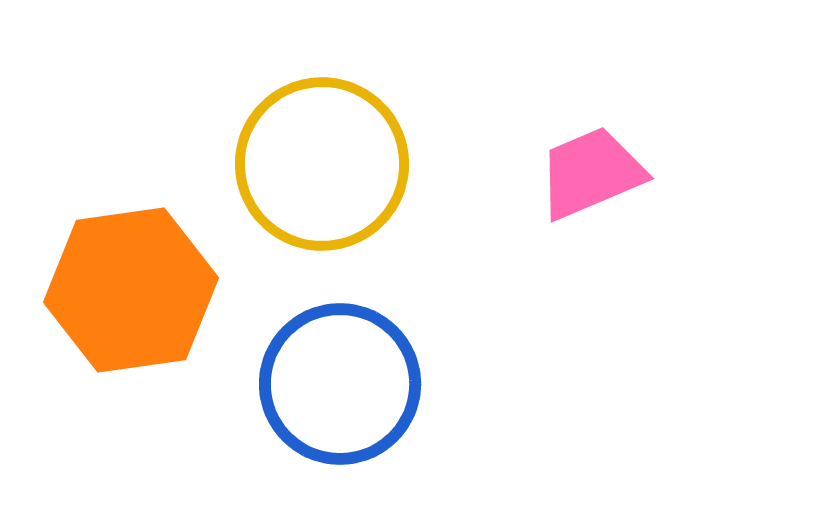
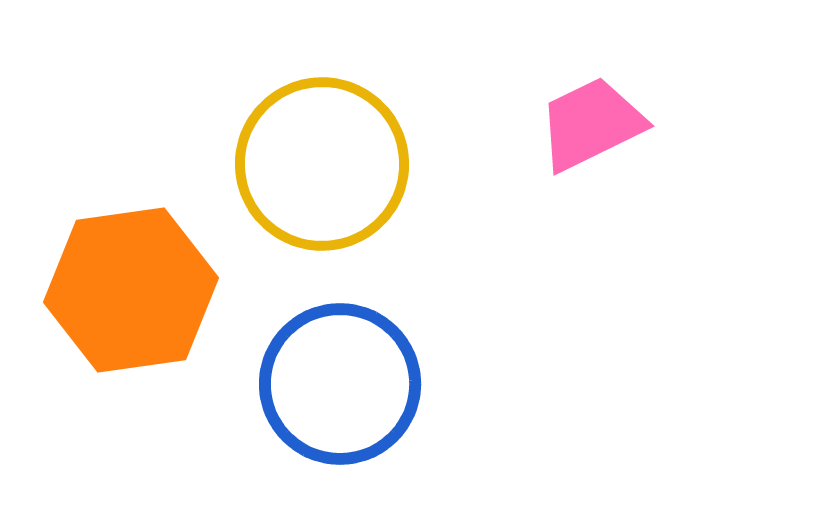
pink trapezoid: moved 49 px up; rotated 3 degrees counterclockwise
